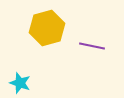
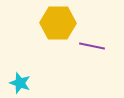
yellow hexagon: moved 11 px right, 5 px up; rotated 16 degrees clockwise
